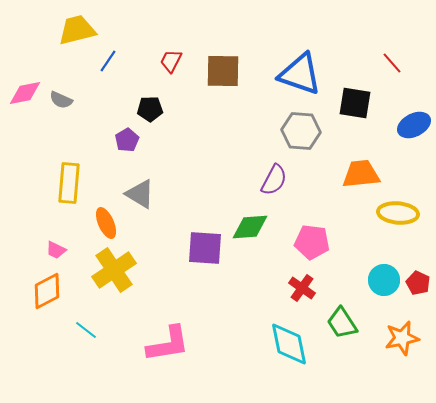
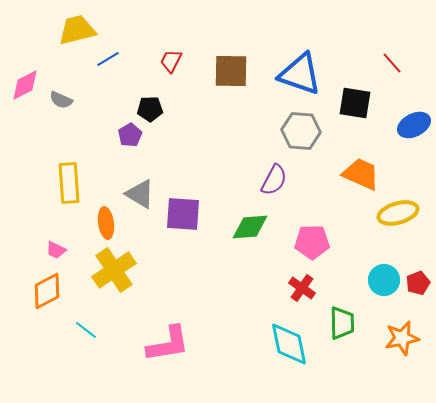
blue line: moved 2 px up; rotated 25 degrees clockwise
brown square: moved 8 px right
pink diamond: moved 8 px up; rotated 16 degrees counterclockwise
purple pentagon: moved 3 px right, 5 px up
orange trapezoid: rotated 30 degrees clockwise
yellow rectangle: rotated 9 degrees counterclockwise
yellow ellipse: rotated 21 degrees counterclockwise
orange ellipse: rotated 16 degrees clockwise
pink pentagon: rotated 8 degrees counterclockwise
purple square: moved 22 px left, 34 px up
red pentagon: rotated 25 degrees clockwise
green trapezoid: rotated 148 degrees counterclockwise
